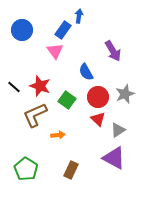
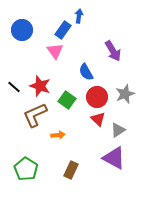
red circle: moved 1 px left
